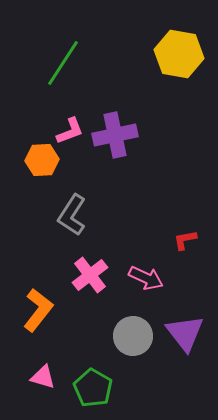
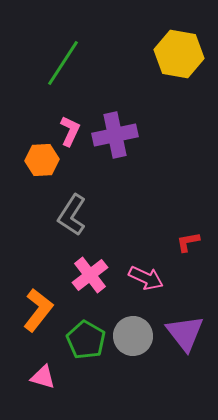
pink L-shape: rotated 44 degrees counterclockwise
red L-shape: moved 3 px right, 2 px down
green pentagon: moved 7 px left, 48 px up
